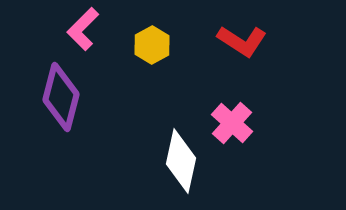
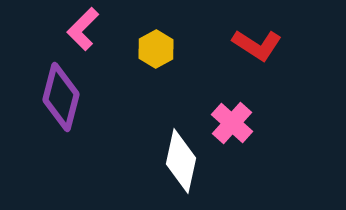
red L-shape: moved 15 px right, 4 px down
yellow hexagon: moved 4 px right, 4 px down
